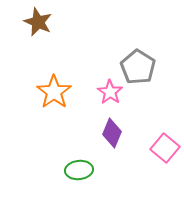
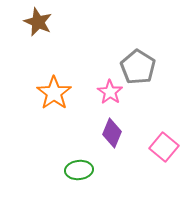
orange star: moved 1 px down
pink square: moved 1 px left, 1 px up
